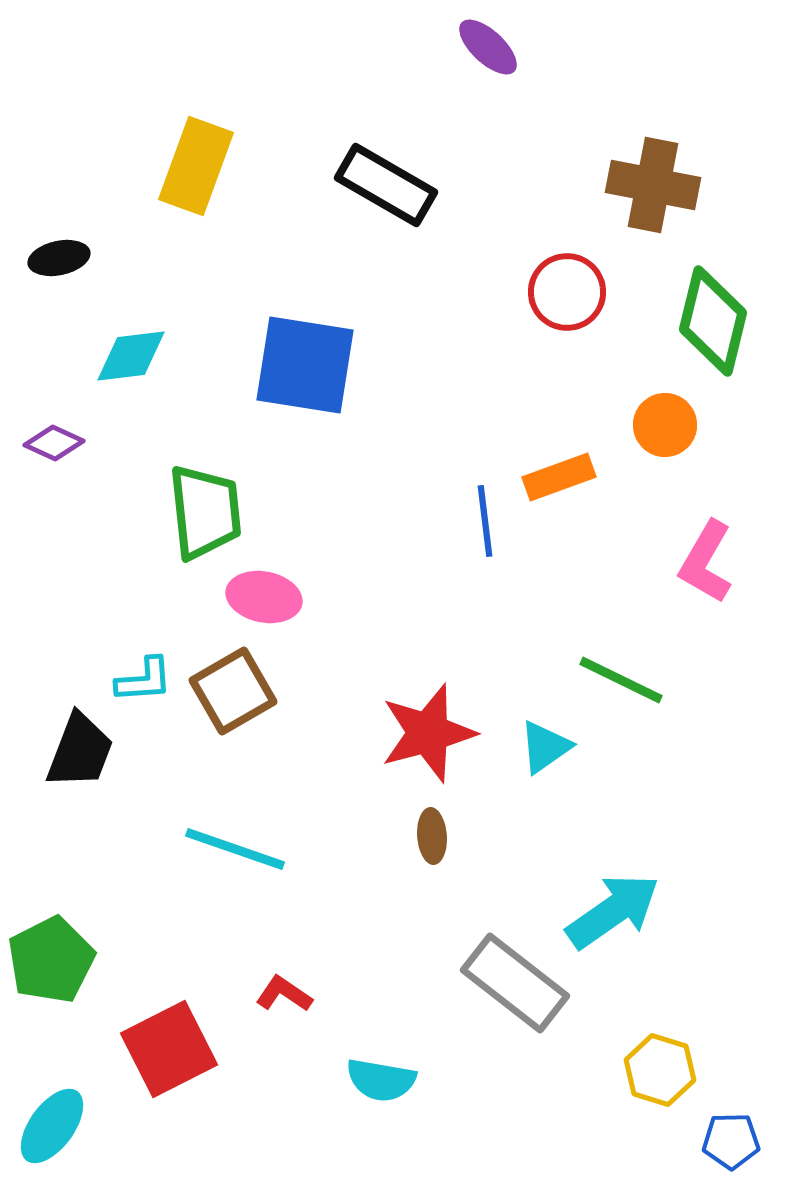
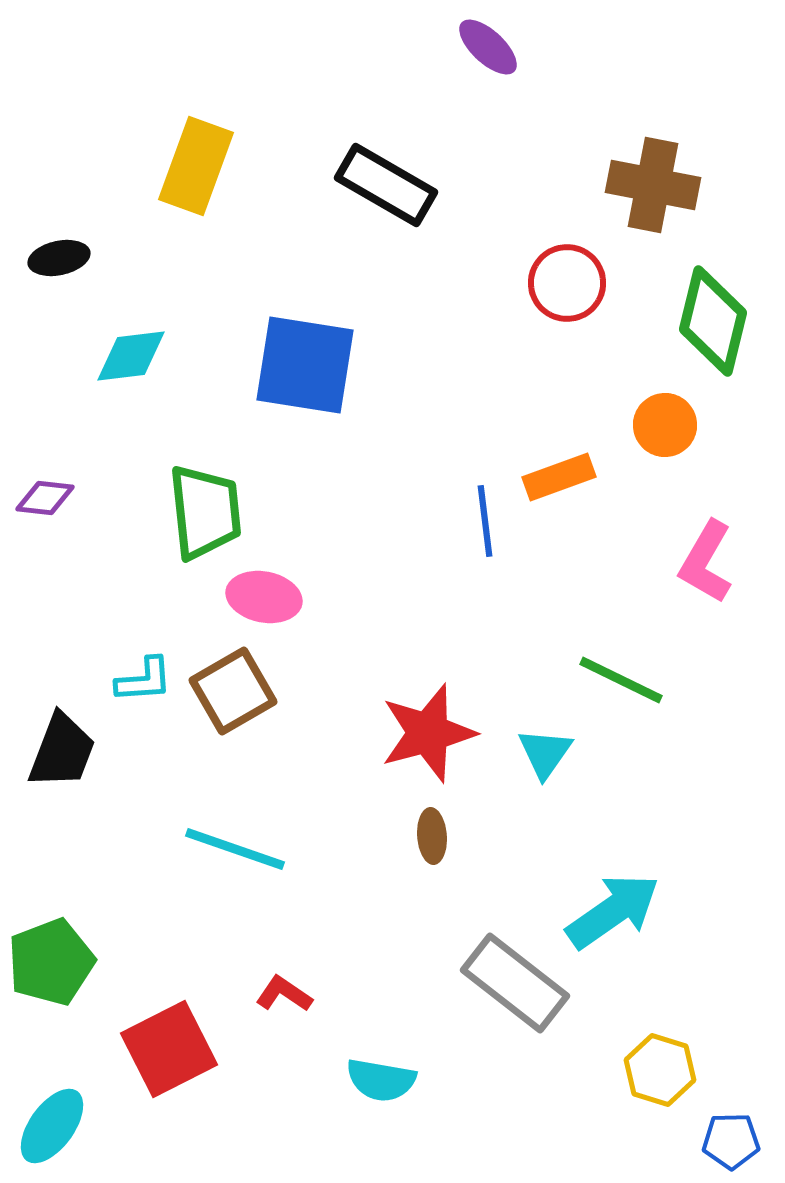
red circle: moved 9 px up
purple diamond: moved 9 px left, 55 px down; rotated 18 degrees counterclockwise
cyan triangle: moved 6 px down; rotated 20 degrees counterclockwise
black trapezoid: moved 18 px left
green pentagon: moved 2 px down; rotated 6 degrees clockwise
